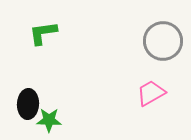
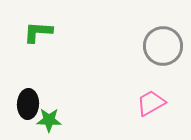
green L-shape: moved 5 px left, 1 px up; rotated 12 degrees clockwise
gray circle: moved 5 px down
pink trapezoid: moved 10 px down
